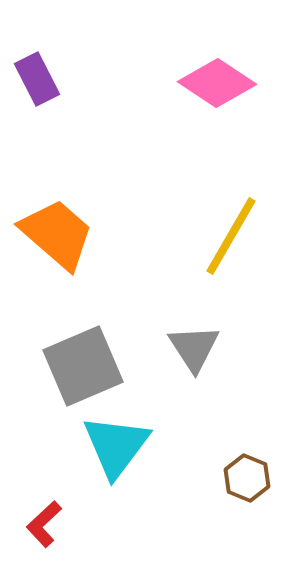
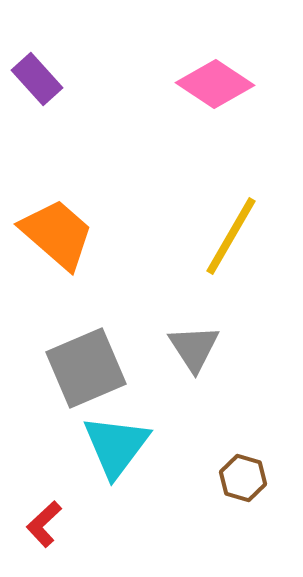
purple rectangle: rotated 15 degrees counterclockwise
pink diamond: moved 2 px left, 1 px down
gray square: moved 3 px right, 2 px down
brown hexagon: moved 4 px left; rotated 6 degrees counterclockwise
